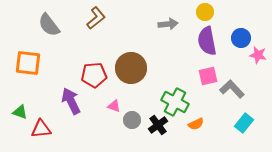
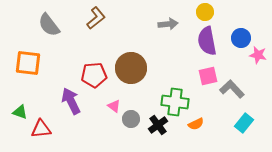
green cross: rotated 20 degrees counterclockwise
pink triangle: rotated 16 degrees clockwise
gray circle: moved 1 px left, 1 px up
